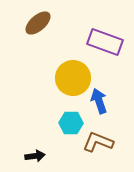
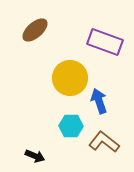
brown ellipse: moved 3 px left, 7 px down
yellow circle: moved 3 px left
cyan hexagon: moved 3 px down
brown L-shape: moved 6 px right; rotated 16 degrees clockwise
black arrow: rotated 30 degrees clockwise
